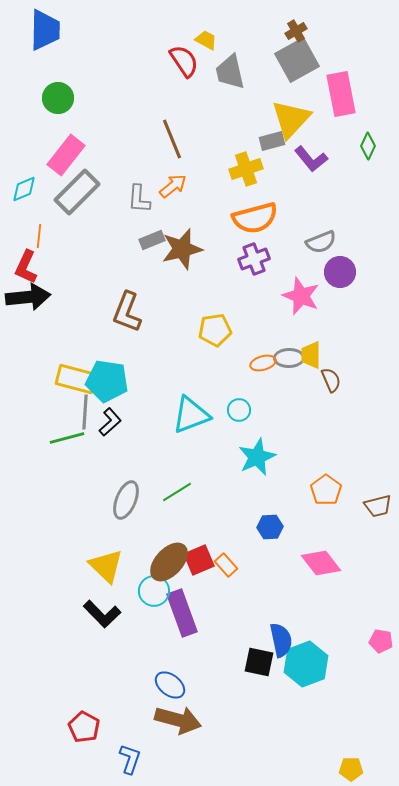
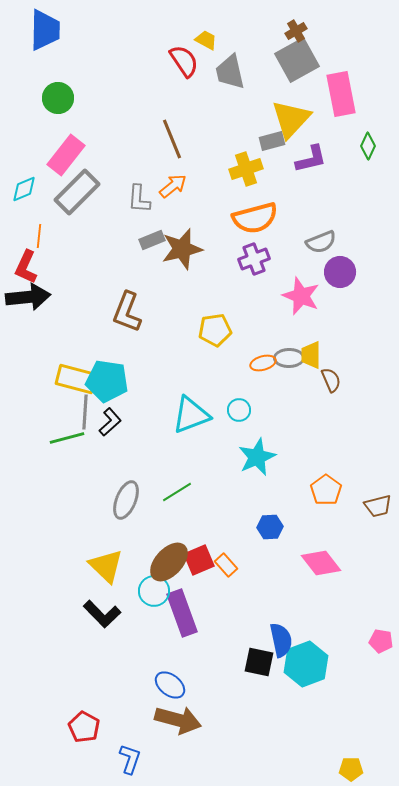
purple L-shape at (311, 159): rotated 64 degrees counterclockwise
